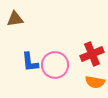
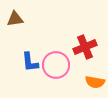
red cross: moved 7 px left, 7 px up
pink circle: moved 1 px right
